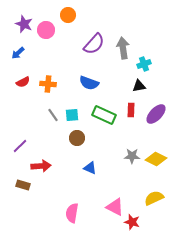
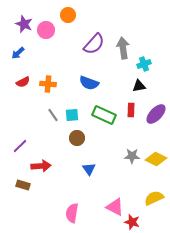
blue triangle: moved 1 px left, 1 px down; rotated 32 degrees clockwise
